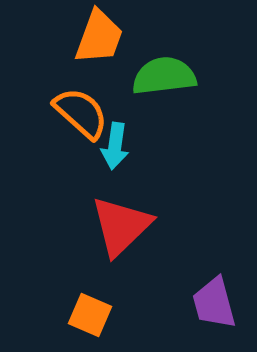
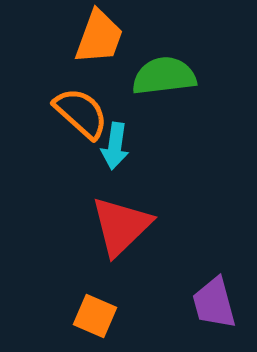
orange square: moved 5 px right, 1 px down
